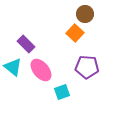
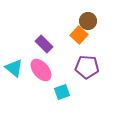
brown circle: moved 3 px right, 7 px down
orange square: moved 4 px right, 2 px down
purple rectangle: moved 18 px right
cyan triangle: moved 1 px right, 1 px down
